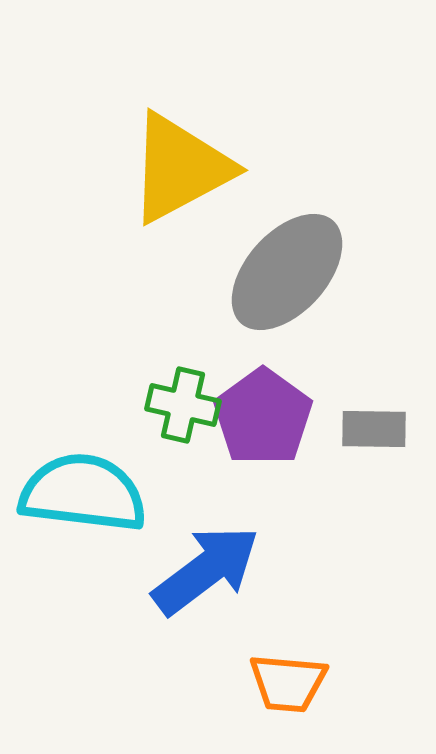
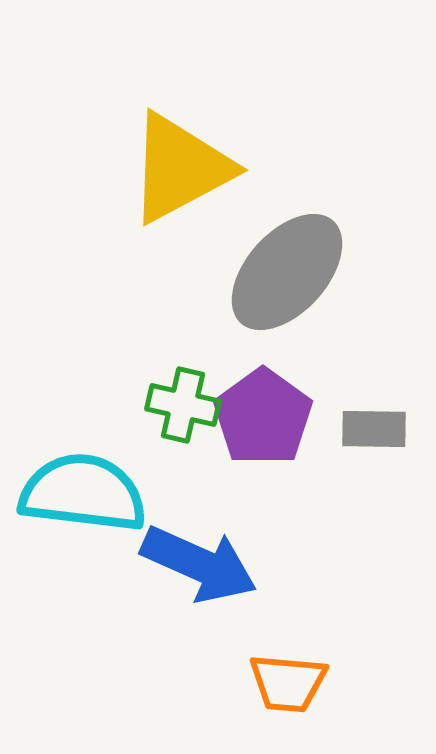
blue arrow: moved 7 px left, 6 px up; rotated 61 degrees clockwise
